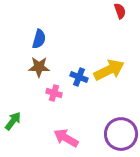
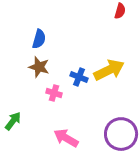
red semicircle: rotated 35 degrees clockwise
brown star: rotated 15 degrees clockwise
